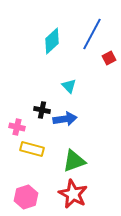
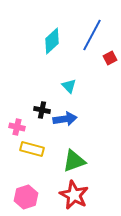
blue line: moved 1 px down
red square: moved 1 px right
red star: moved 1 px right, 1 px down
